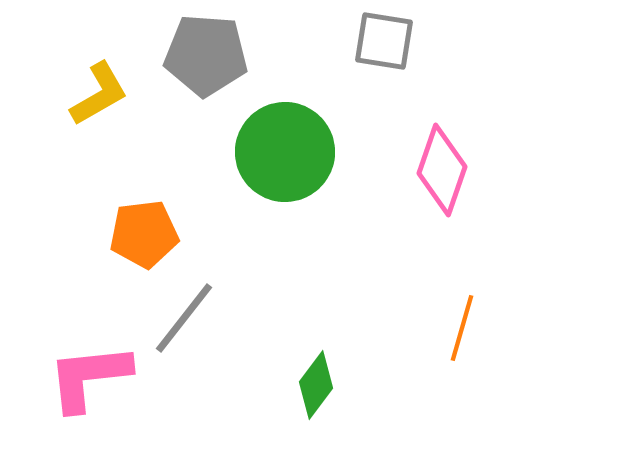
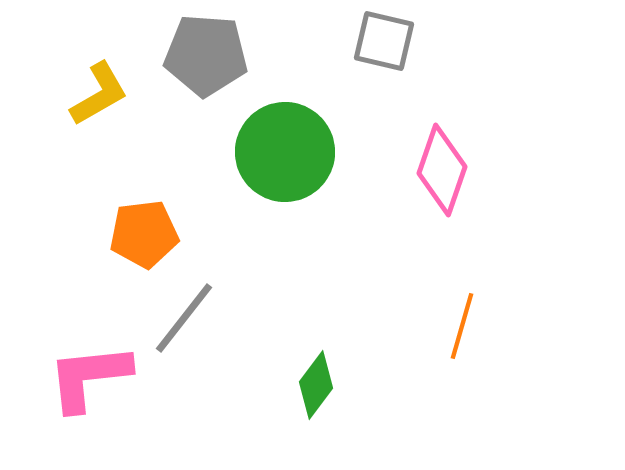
gray square: rotated 4 degrees clockwise
orange line: moved 2 px up
